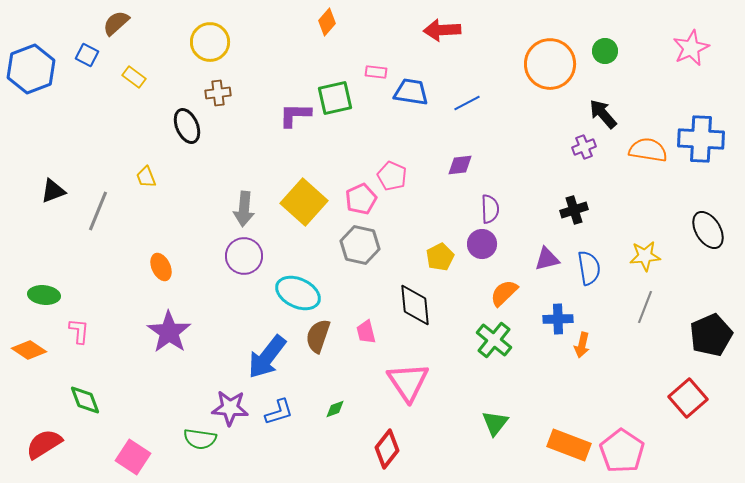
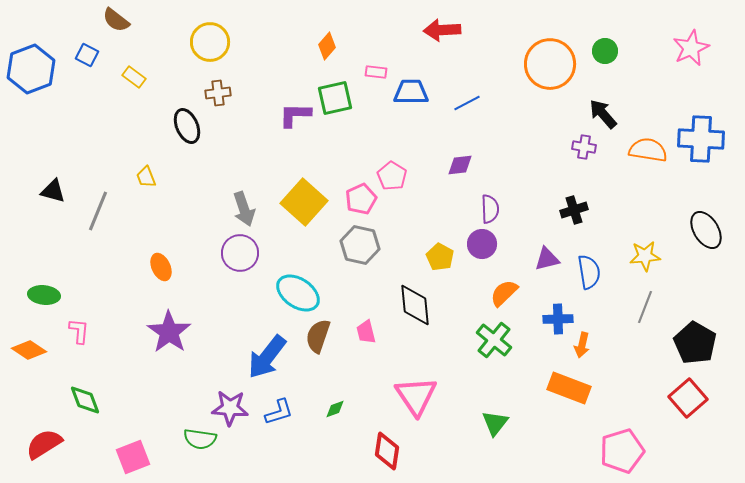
orange diamond at (327, 22): moved 24 px down
brown semicircle at (116, 23): moved 3 px up; rotated 100 degrees counterclockwise
blue trapezoid at (411, 92): rotated 9 degrees counterclockwise
purple cross at (584, 147): rotated 30 degrees clockwise
pink pentagon at (392, 176): rotated 8 degrees clockwise
black triangle at (53, 191): rotated 36 degrees clockwise
gray arrow at (244, 209): rotated 24 degrees counterclockwise
black ellipse at (708, 230): moved 2 px left
purple circle at (244, 256): moved 4 px left, 3 px up
yellow pentagon at (440, 257): rotated 16 degrees counterclockwise
blue semicircle at (589, 268): moved 4 px down
cyan ellipse at (298, 293): rotated 9 degrees clockwise
black pentagon at (711, 335): moved 16 px left, 8 px down; rotated 18 degrees counterclockwise
pink triangle at (408, 382): moved 8 px right, 14 px down
orange rectangle at (569, 445): moved 57 px up
red diamond at (387, 449): moved 2 px down; rotated 30 degrees counterclockwise
pink pentagon at (622, 451): rotated 21 degrees clockwise
pink square at (133, 457): rotated 36 degrees clockwise
